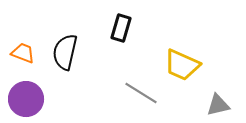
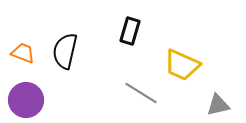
black rectangle: moved 9 px right, 3 px down
black semicircle: moved 1 px up
purple circle: moved 1 px down
